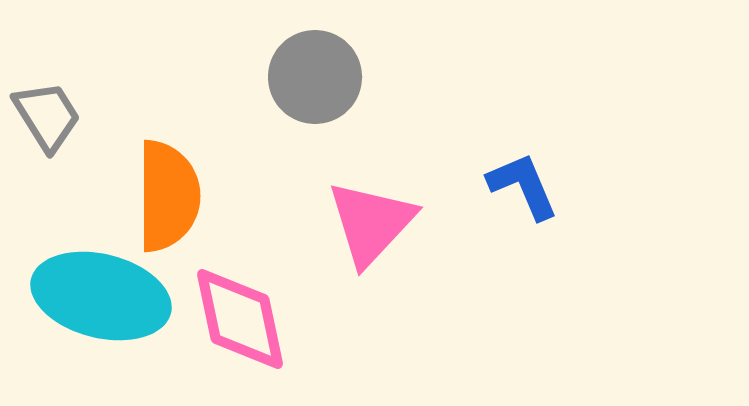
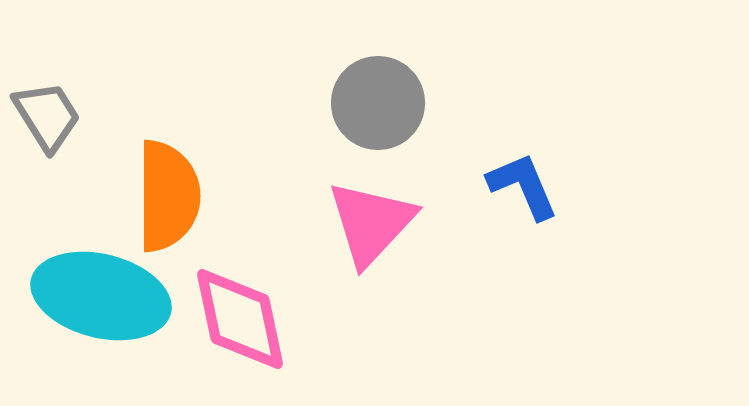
gray circle: moved 63 px right, 26 px down
